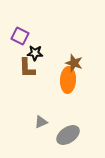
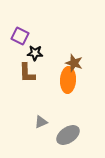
brown L-shape: moved 5 px down
